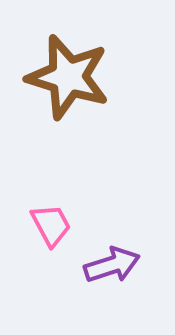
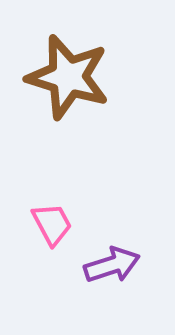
pink trapezoid: moved 1 px right, 1 px up
